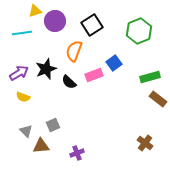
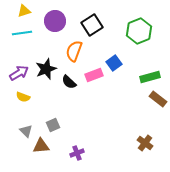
yellow triangle: moved 11 px left
